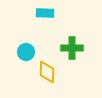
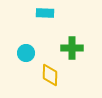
cyan circle: moved 1 px down
yellow diamond: moved 3 px right, 3 px down
